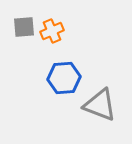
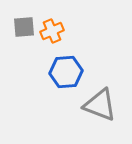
blue hexagon: moved 2 px right, 6 px up
